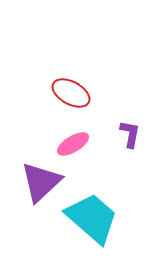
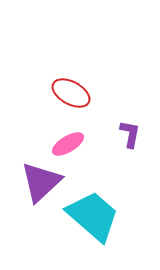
pink ellipse: moved 5 px left
cyan trapezoid: moved 1 px right, 2 px up
